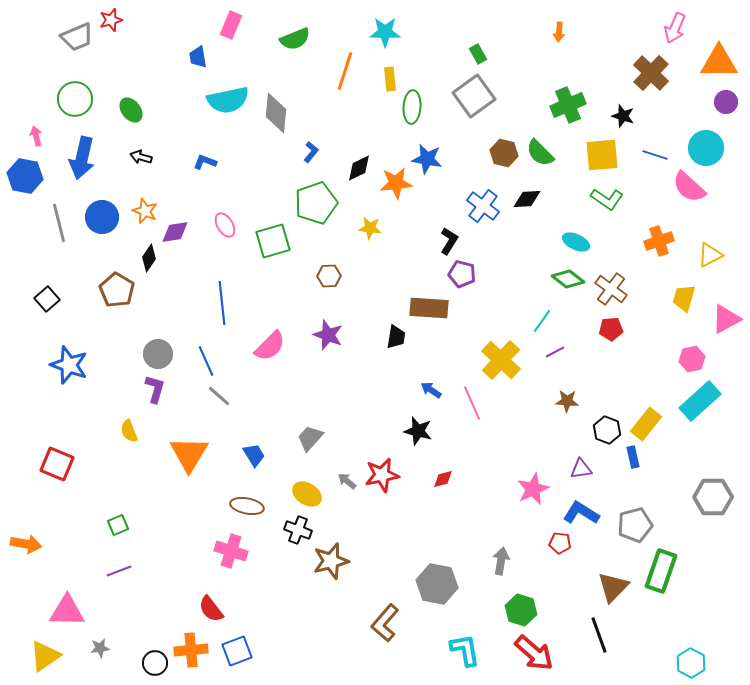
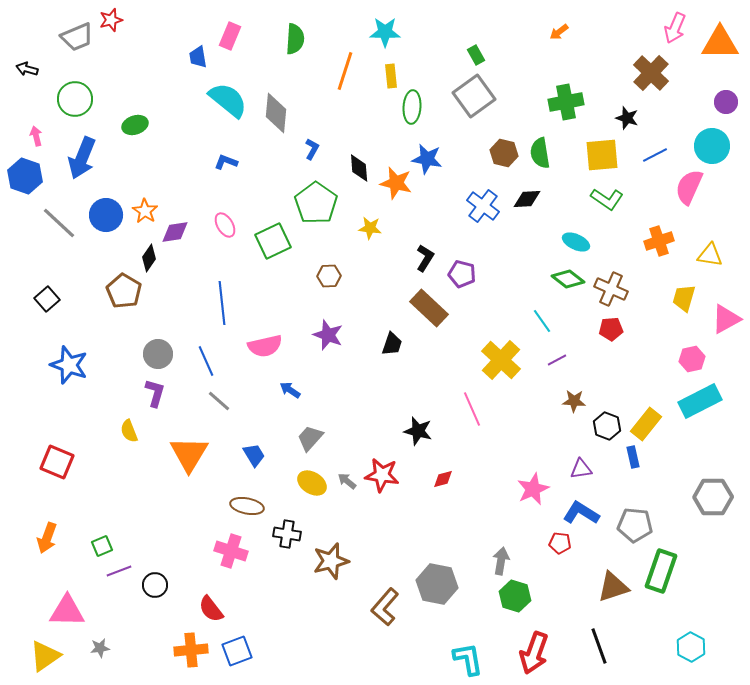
pink rectangle at (231, 25): moved 1 px left, 11 px down
orange arrow at (559, 32): rotated 48 degrees clockwise
green semicircle at (295, 39): rotated 64 degrees counterclockwise
green rectangle at (478, 54): moved 2 px left, 1 px down
orange triangle at (719, 62): moved 1 px right, 19 px up
yellow rectangle at (390, 79): moved 1 px right, 3 px up
cyan semicircle at (228, 100): rotated 129 degrees counterclockwise
green cross at (568, 105): moved 2 px left, 3 px up; rotated 12 degrees clockwise
green ellipse at (131, 110): moved 4 px right, 15 px down; rotated 70 degrees counterclockwise
black star at (623, 116): moved 4 px right, 2 px down
cyan circle at (706, 148): moved 6 px right, 2 px up
blue L-shape at (311, 152): moved 1 px right, 3 px up; rotated 10 degrees counterclockwise
green semicircle at (540, 153): rotated 36 degrees clockwise
blue line at (655, 155): rotated 45 degrees counterclockwise
black arrow at (141, 157): moved 114 px left, 88 px up
blue arrow at (82, 158): rotated 9 degrees clockwise
blue L-shape at (205, 162): moved 21 px right
black diamond at (359, 168): rotated 68 degrees counterclockwise
blue hexagon at (25, 176): rotated 8 degrees clockwise
orange star at (396, 183): rotated 20 degrees clockwise
pink semicircle at (689, 187): rotated 72 degrees clockwise
green pentagon at (316, 203): rotated 18 degrees counterclockwise
orange star at (145, 211): rotated 10 degrees clockwise
blue circle at (102, 217): moved 4 px right, 2 px up
gray line at (59, 223): rotated 33 degrees counterclockwise
green square at (273, 241): rotated 9 degrees counterclockwise
black L-shape at (449, 241): moved 24 px left, 17 px down
yellow triangle at (710, 255): rotated 36 degrees clockwise
brown cross at (611, 289): rotated 12 degrees counterclockwise
brown pentagon at (117, 290): moved 7 px right, 1 px down
brown rectangle at (429, 308): rotated 39 degrees clockwise
cyan line at (542, 321): rotated 70 degrees counterclockwise
black trapezoid at (396, 337): moved 4 px left, 7 px down; rotated 10 degrees clockwise
pink semicircle at (270, 346): moved 5 px left; rotated 32 degrees clockwise
purple line at (555, 352): moved 2 px right, 8 px down
purple L-shape at (155, 389): moved 4 px down
blue arrow at (431, 390): moved 141 px left
gray line at (219, 396): moved 5 px down
brown star at (567, 401): moved 7 px right
cyan rectangle at (700, 401): rotated 15 degrees clockwise
pink line at (472, 403): moved 6 px down
black hexagon at (607, 430): moved 4 px up
red square at (57, 464): moved 2 px up
red star at (382, 475): rotated 20 degrees clockwise
yellow ellipse at (307, 494): moved 5 px right, 11 px up
green square at (118, 525): moved 16 px left, 21 px down
gray pentagon at (635, 525): rotated 20 degrees clockwise
black cross at (298, 530): moved 11 px left, 4 px down; rotated 12 degrees counterclockwise
orange arrow at (26, 544): moved 21 px right, 6 px up; rotated 100 degrees clockwise
brown triangle at (613, 587): rotated 28 degrees clockwise
green hexagon at (521, 610): moved 6 px left, 14 px up
brown L-shape at (385, 623): moved 16 px up
black line at (599, 635): moved 11 px down
cyan L-shape at (465, 650): moved 3 px right, 9 px down
red arrow at (534, 653): rotated 69 degrees clockwise
black circle at (155, 663): moved 78 px up
cyan hexagon at (691, 663): moved 16 px up
